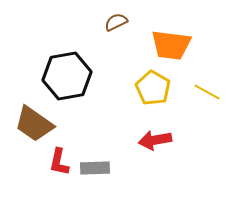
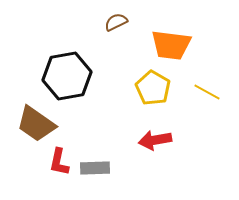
brown trapezoid: moved 2 px right
